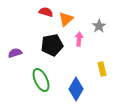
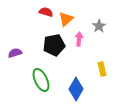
black pentagon: moved 2 px right
